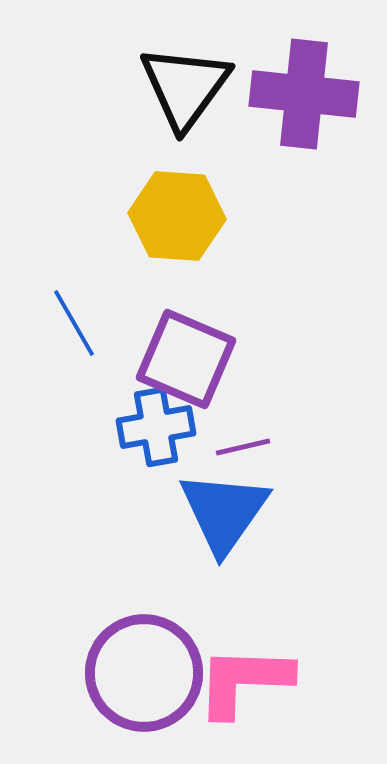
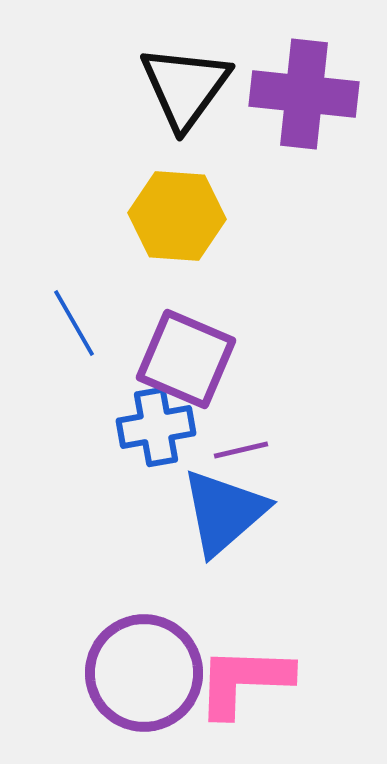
purple line: moved 2 px left, 3 px down
blue triangle: rotated 14 degrees clockwise
